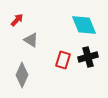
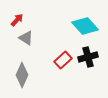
cyan diamond: moved 1 px right, 1 px down; rotated 20 degrees counterclockwise
gray triangle: moved 5 px left, 2 px up
red rectangle: rotated 30 degrees clockwise
